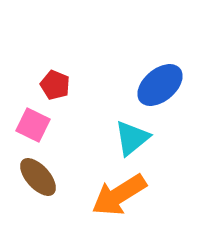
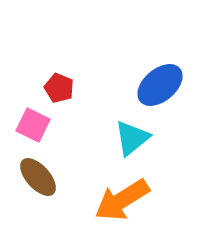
red pentagon: moved 4 px right, 3 px down
orange arrow: moved 3 px right, 5 px down
